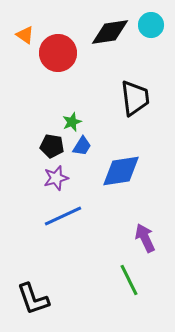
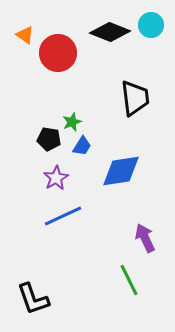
black diamond: rotated 30 degrees clockwise
black pentagon: moved 3 px left, 7 px up
purple star: rotated 15 degrees counterclockwise
